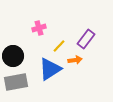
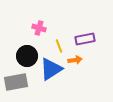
pink cross: rotated 32 degrees clockwise
purple rectangle: moved 1 px left; rotated 42 degrees clockwise
yellow line: rotated 64 degrees counterclockwise
black circle: moved 14 px right
blue triangle: moved 1 px right
